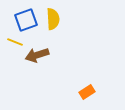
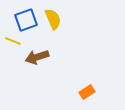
yellow semicircle: rotated 20 degrees counterclockwise
yellow line: moved 2 px left, 1 px up
brown arrow: moved 2 px down
